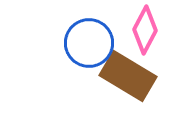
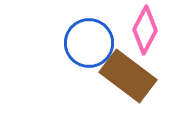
brown rectangle: rotated 6 degrees clockwise
